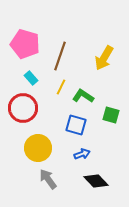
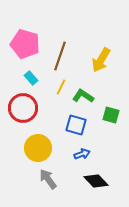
yellow arrow: moved 3 px left, 2 px down
